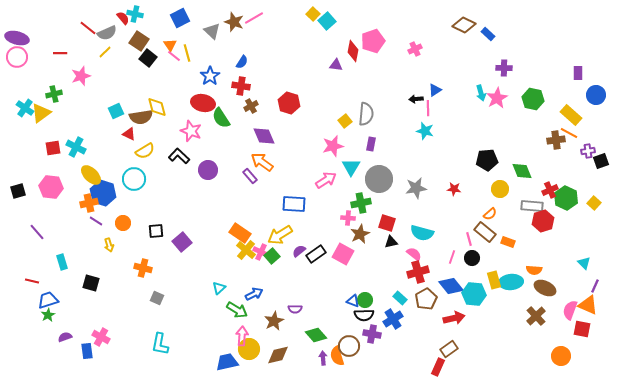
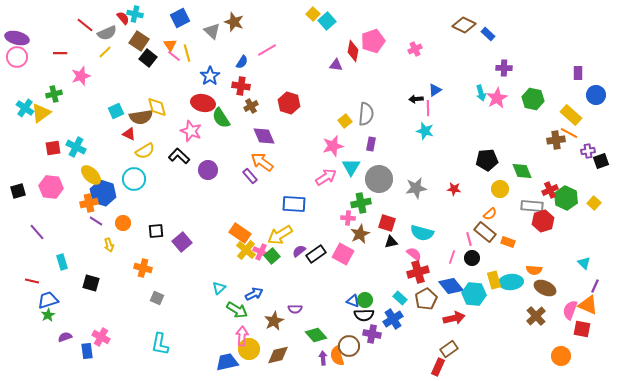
pink line at (254, 18): moved 13 px right, 32 px down
red line at (88, 28): moved 3 px left, 3 px up
pink arrow at (326, 180): moved 3 px up
